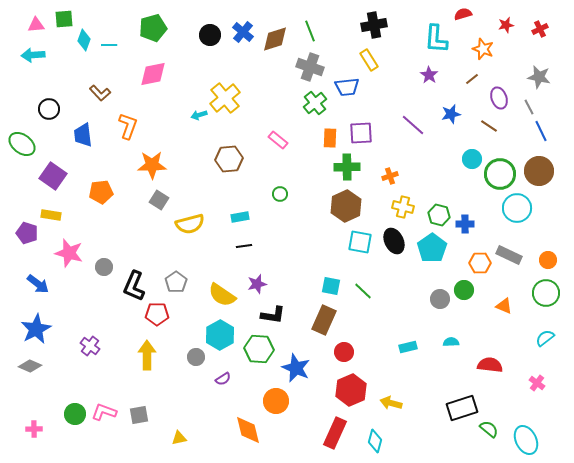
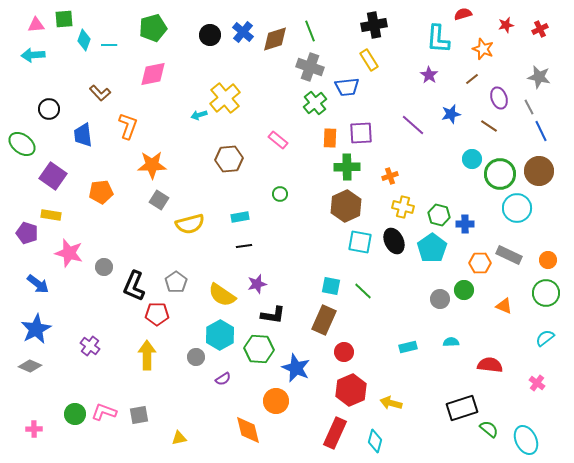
cyan L-shape at (436, 39): moved 2 px right
